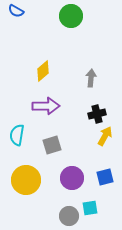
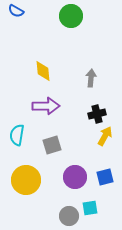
yellow diamond: rotated 55 degrees counterclockwise
purple circle: moved 3 px right, 1 px up
